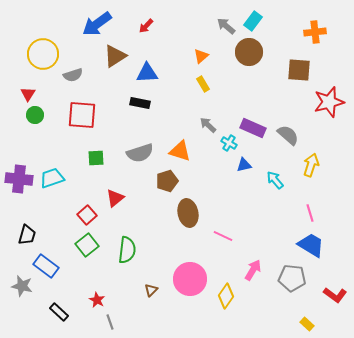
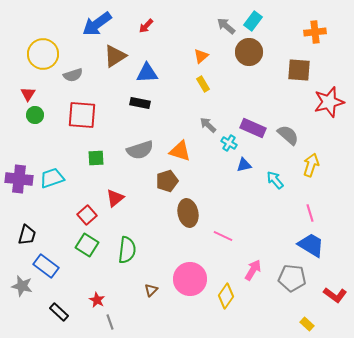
gray semicircle at (140, 153): moved 3 px up
green square at (87, 245): rotated 20 degrees counterclockwise
